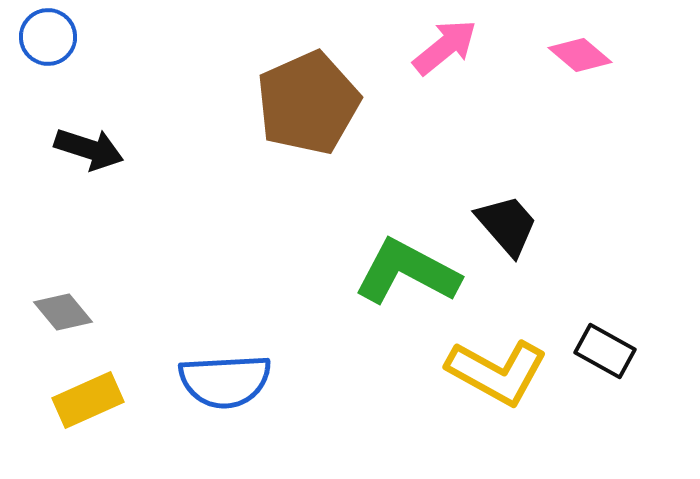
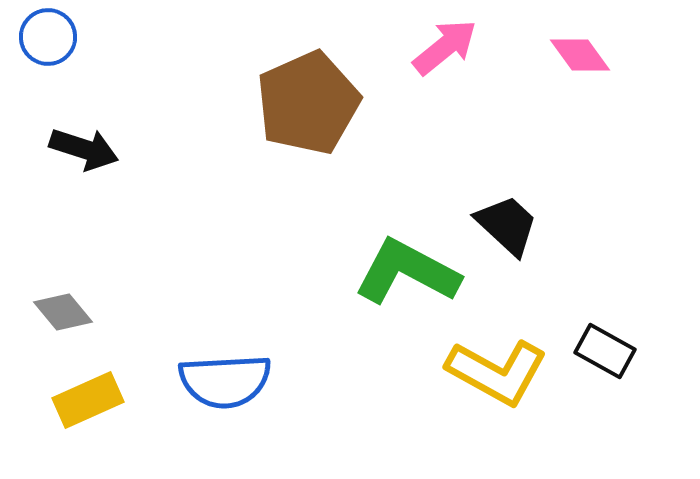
pink diamond: rotated 14 degrees clockwise
black arrow: moved 5 px left
black trapezoid: rotated 6 degrees counterclockwise
